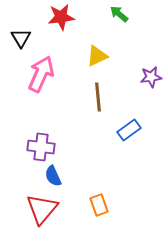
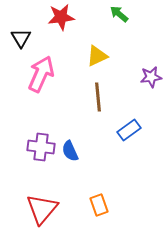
blue semicircle: moved 17 px right, 25 px up
